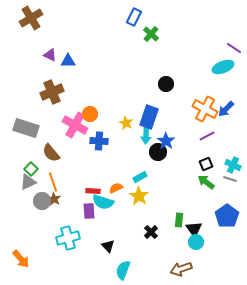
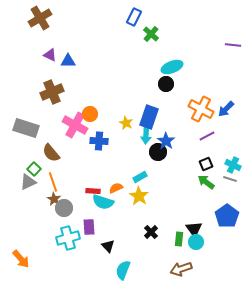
brown cross at (31, 18): moved 9 px right
purple line at (234, 48): moved 1 px left, 3 px up; rotated 28 degrees counterclockwise
cyan ellipse at (223, 67): moved 51 px left
orange cross at (205, 109): moved 4 px left
green square at (31, 169): moved 3 px right
gray circle at (42, 201): moved 22 px right, 7 px down
purple rectangle at (89, 211): moved 16 px down
green rectangle at (179, 220): moved 19 px down
